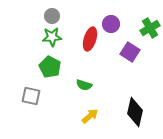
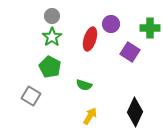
green cross: rotated 30 degrees clockwise
green star: rotated 30 degrees counterclockwise
gray square: rotated 18 degrees clockwise
black diamond: rotated 12 degrees clockwise
yellow arrow: rotated 18 degrees counterclockwise
